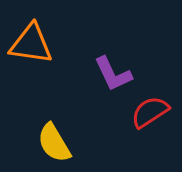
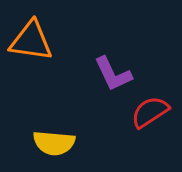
orange triangle: moved 3 px up
yellow semicircle: rotated 54 degrees counterclockwise
